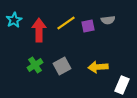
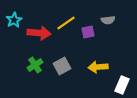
purple square: moved 6 px down
red arrow: moved 3 px down; rotated 95 degrees clockwise
